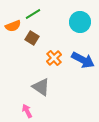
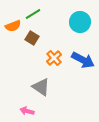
pink arrow: rotated 48 degrees counterclockwise
